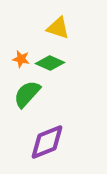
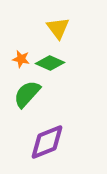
yellow triangle: rotated 35 degrees clockwise
